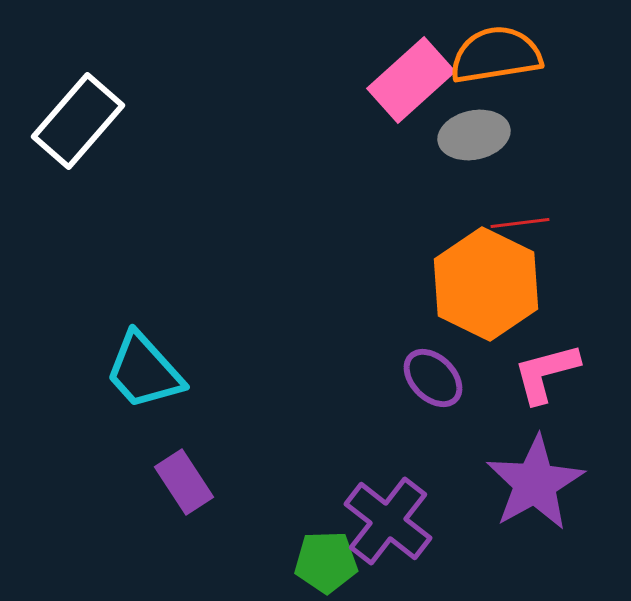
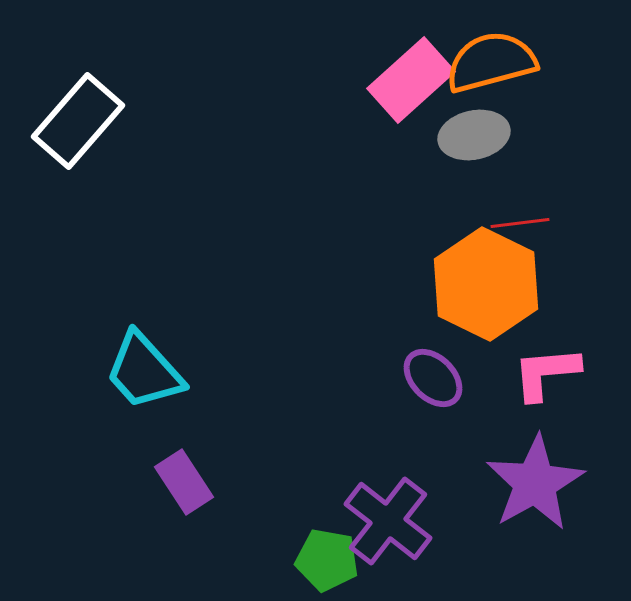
orange semicircle: moved 5 px left, 7 px down; rotated 6 degrees counterclockwise
pink L-shape: rotated 10 degrees clockwise
green pentagon: moved 1 px right, 2 px up; rotated 12 degrees clockwise
